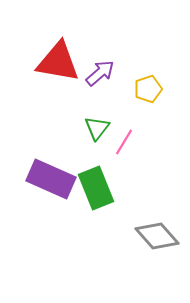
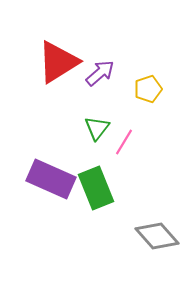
red triangle: rotated 42 degrees counterclockwise
